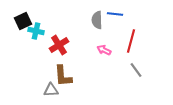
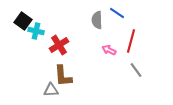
blue line: moved 2 px right, 1 px up; rotated 28 degrees clockwise
black square: rotated 30 degrees counterclockwise
pink arrow: moved 5 px right
